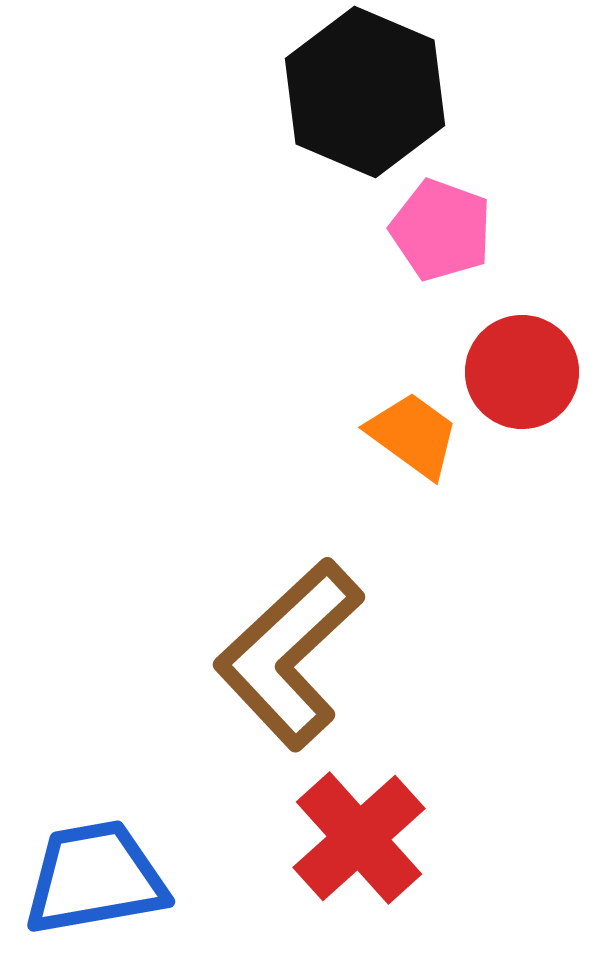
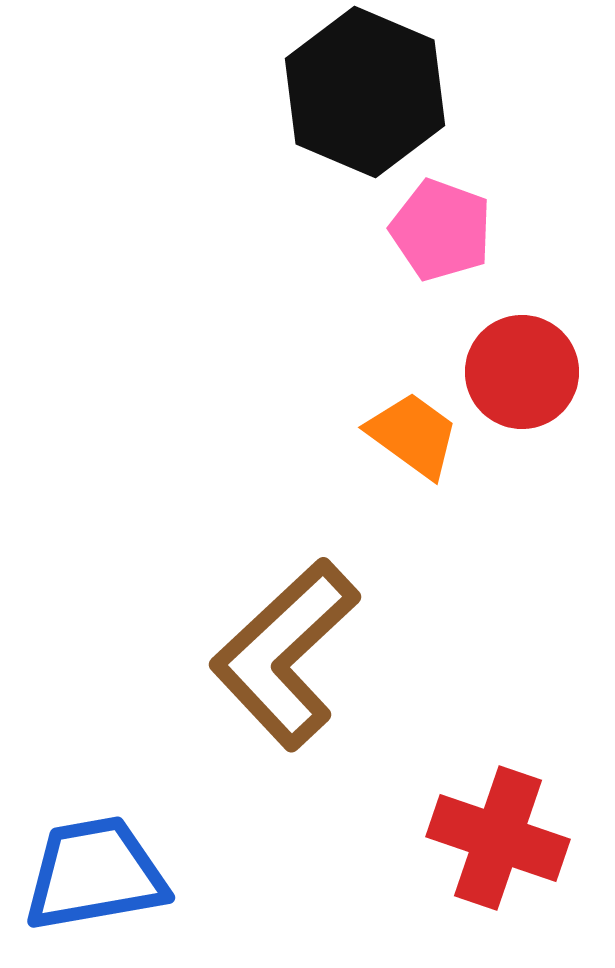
brown L-shape: moved 4 px left
red cross: moved 139 px right; rotated 29 degrees counterclockwise
blue trapezoid: moved 4 px up
